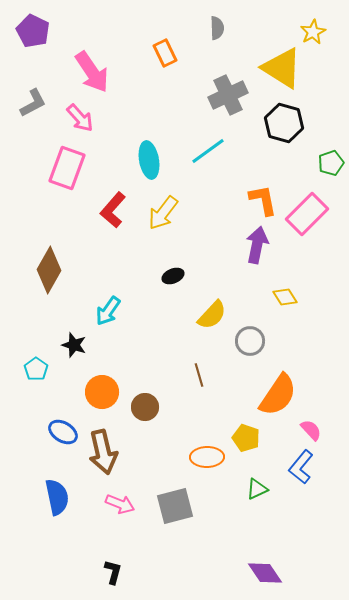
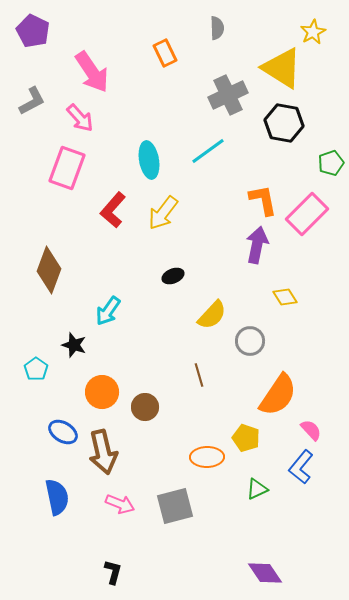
gray L-shape at (33, 103): moved 1 px left, 2 px up
black hexagon at (284, 123): rotated 6 degrees counterclockwise
brown diamond at (49, 270): rotated 9 degrees counterclockwise
